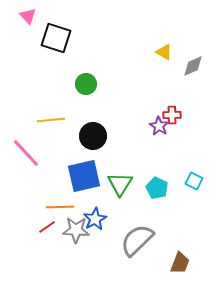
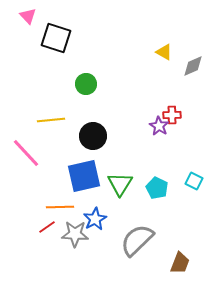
gray star: moved 1 px left, 4 px down
